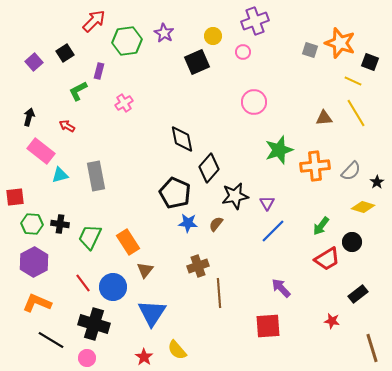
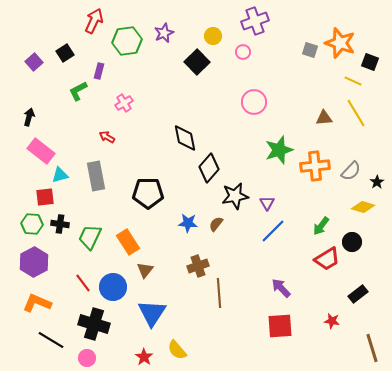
red arrow at (94, 21): rotated 20 degrees counterclockwise
purple star at (164, 33): rotated 18 degrees clockwise
black square at (197, 62): rotated 20 degrees counterclockwise
red arrow at (67, 126): moved 40 px right, 11 px down
black diamond at (182, 139): moved 3 px right, 1 px up
black pentagon at (175, 193): moved 27 px left; rotated 24 degrees counterclockwise
red square at (15, 197): moved 30 px right
red square at (268, 326): moved 12 px right
